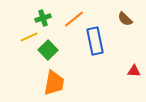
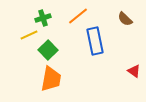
orange line: moved 4 px right, 3 px up
yellow line: moved 2 px up
red triangle: rotated 32 degrees clockwise
orange trapezoid: moved 3 px left, 4 px up
